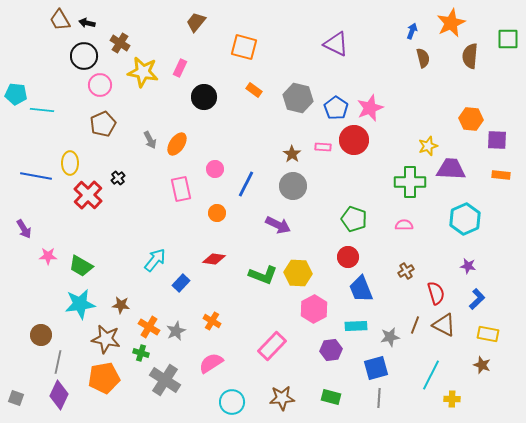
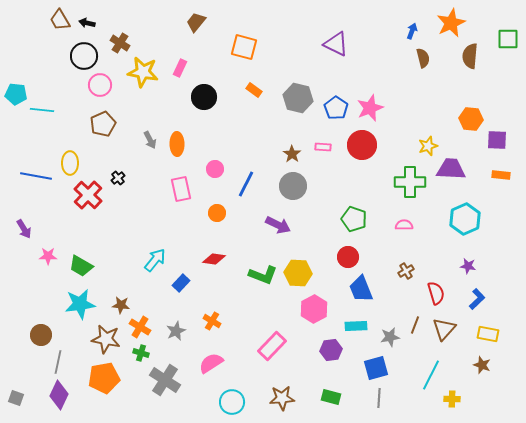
red circle at (354, 140): moved 8 px right, 5 px down
orange ellipse at (177, 144): rotated 35 degrees counterclockwise
brown triangle at (444, 325): moved 4 px down; rotated 45 degrees clockwise
orange cross at (149, 327): moved 9 px left
